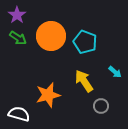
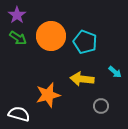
yellow arrow: moved 2 px left, 2 px up; rotated 50 degrees counterclockwise
